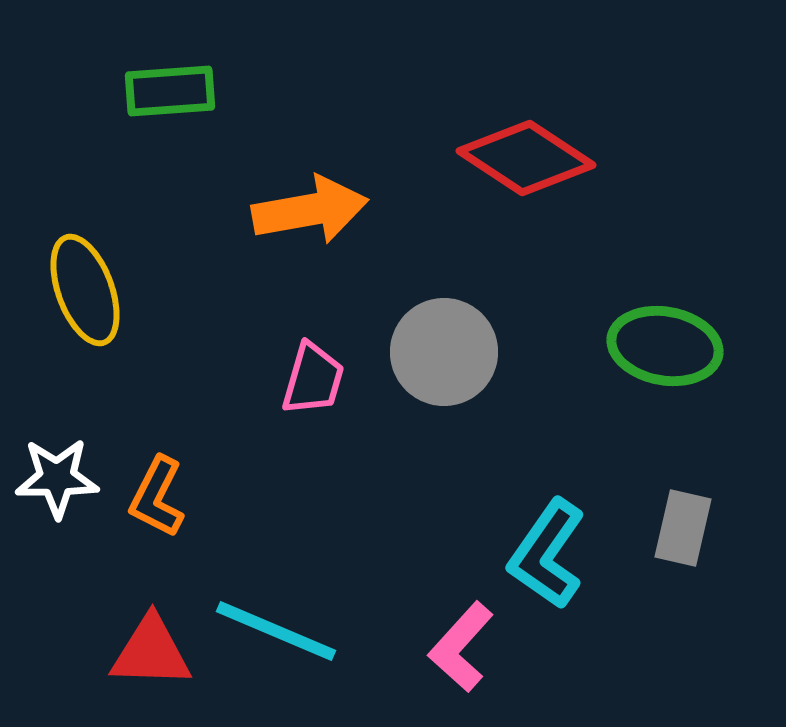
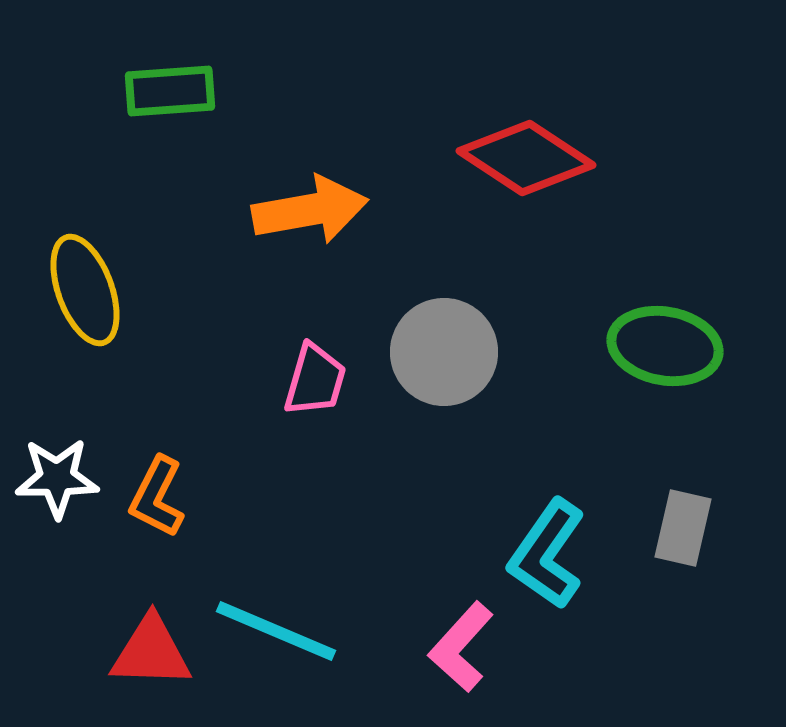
pink trapezoid: moved 2 px right, 1 px down
